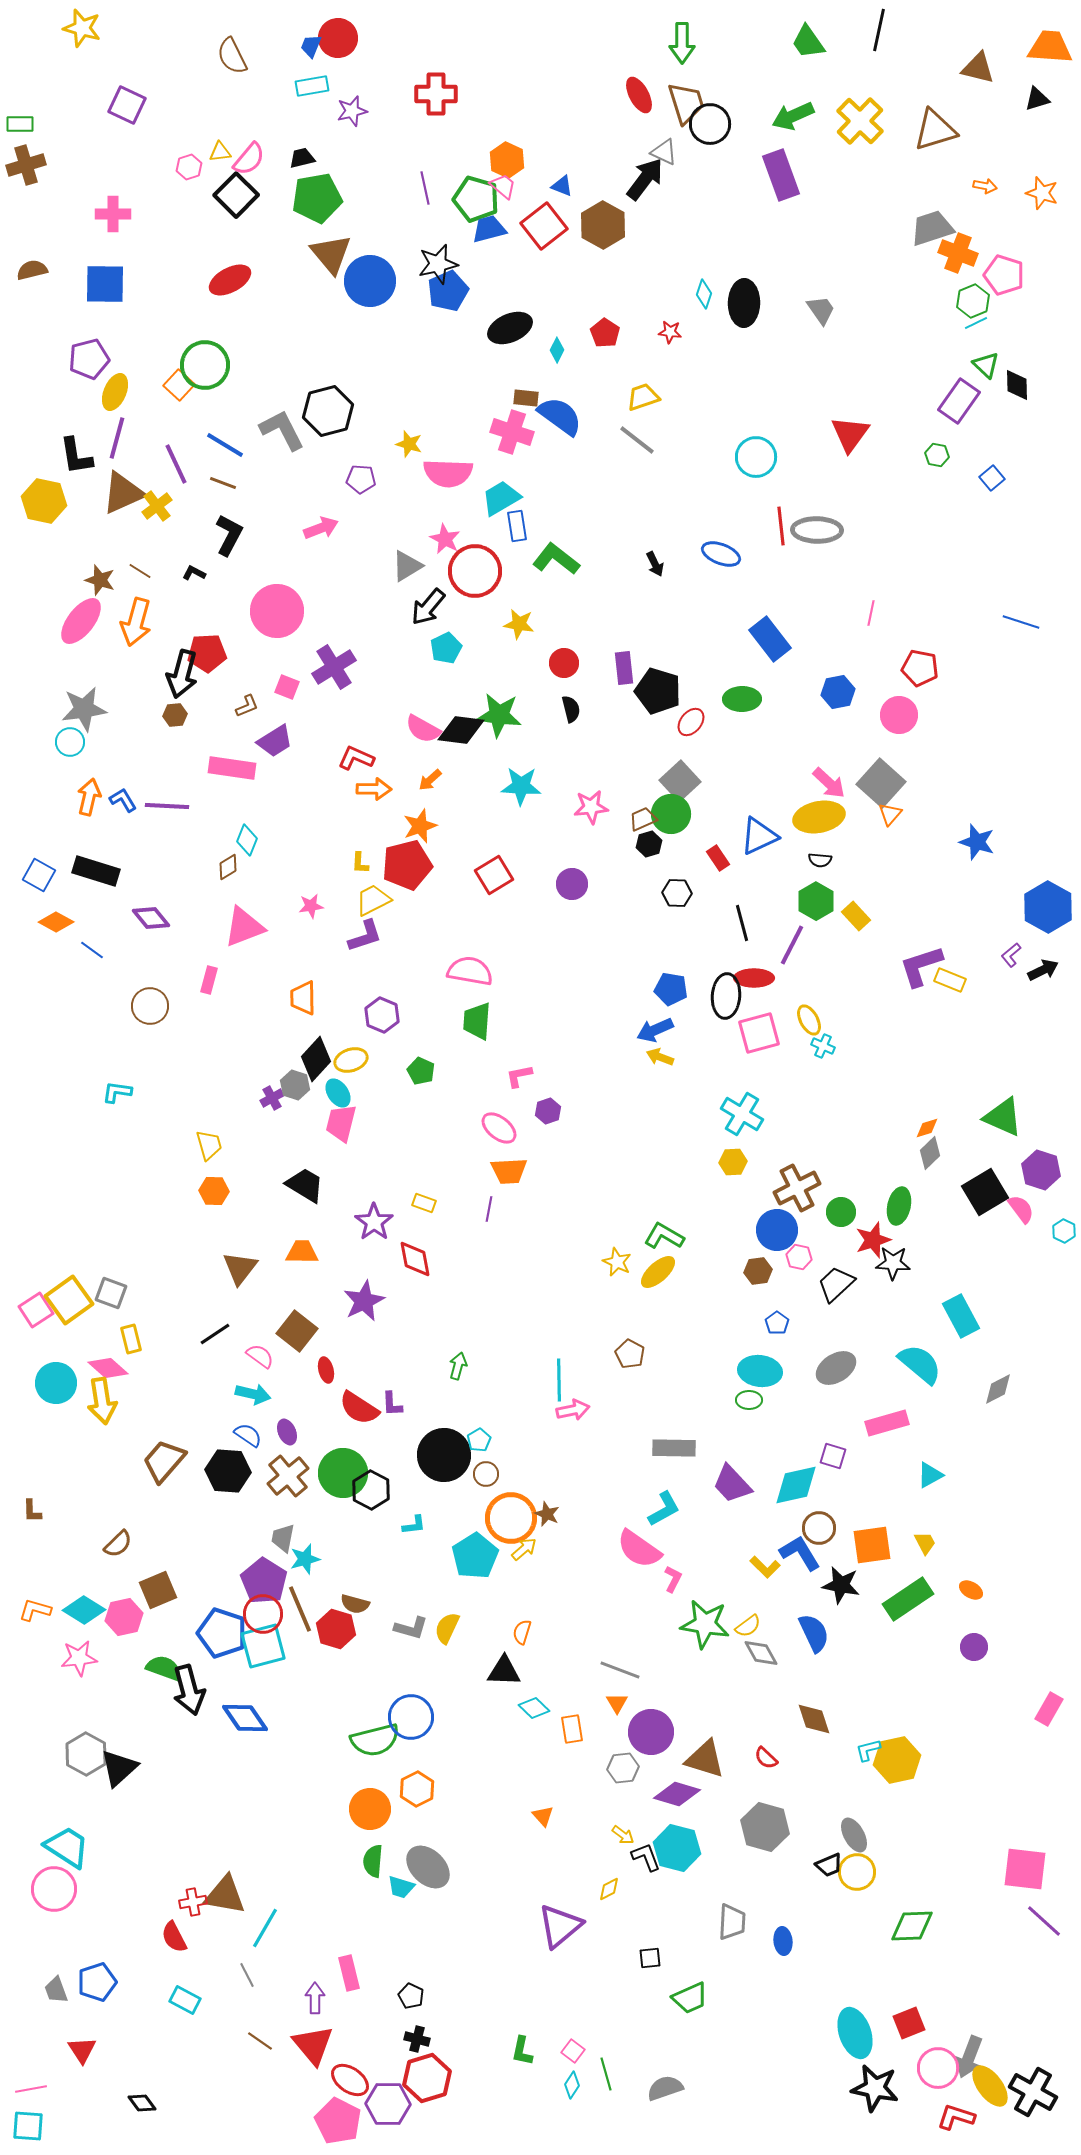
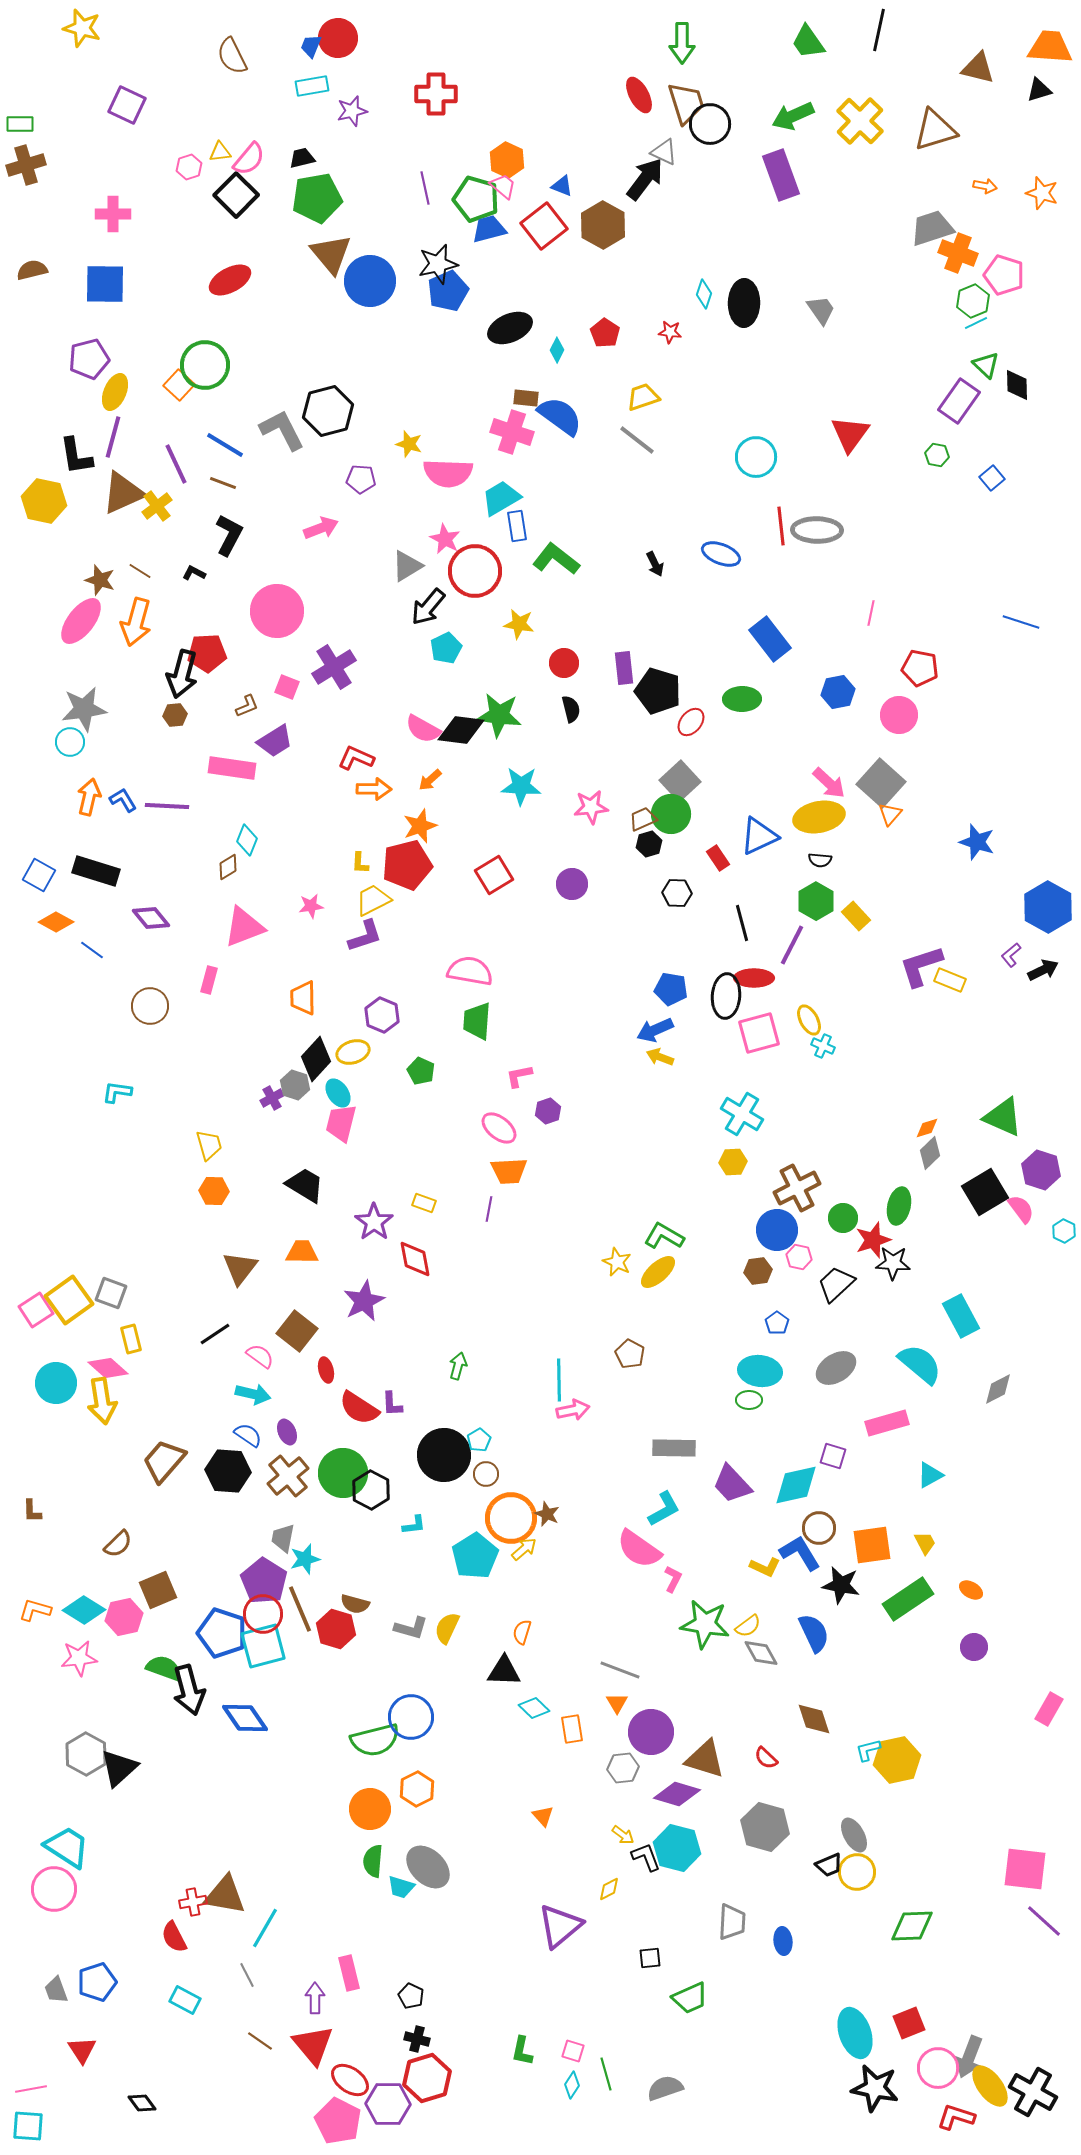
black triangle at (1037, 99): moved 2 px right, 9 px up
purple line at (117, 438): moved 4 px left, 1 px up
yellow ellipse at (351, 1060): moved 2 px right, 8 px up
green circle at (841, 1212): moved 2 px right, 6 px down
yellow L-shape at (765, 1567): rotated 20 degrees counterclockwise
pink square at (573, 2051): rotated 20 degrees counterclockwise
